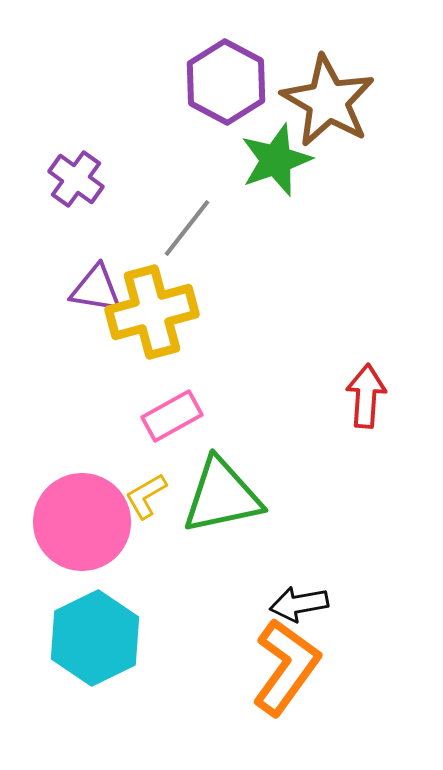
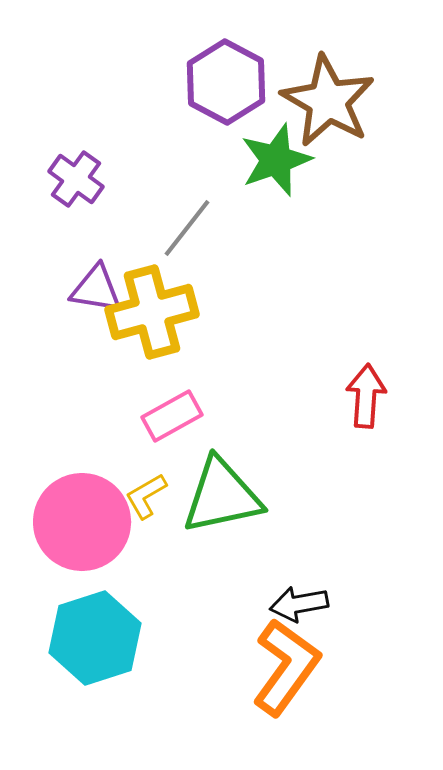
cyan hexagon: rotated 8 degrees clockwise
